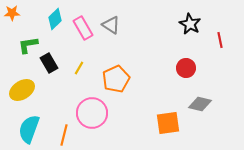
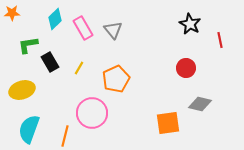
gray triangle: moved 2 px right, 5 px down; rotated 18 degrees clockwise
black rectangle: moved 1 px right, 1 px up
yellow ellipse: rotated 15 degrees clockwise
orange line: moved 1 px right, 1 px down
